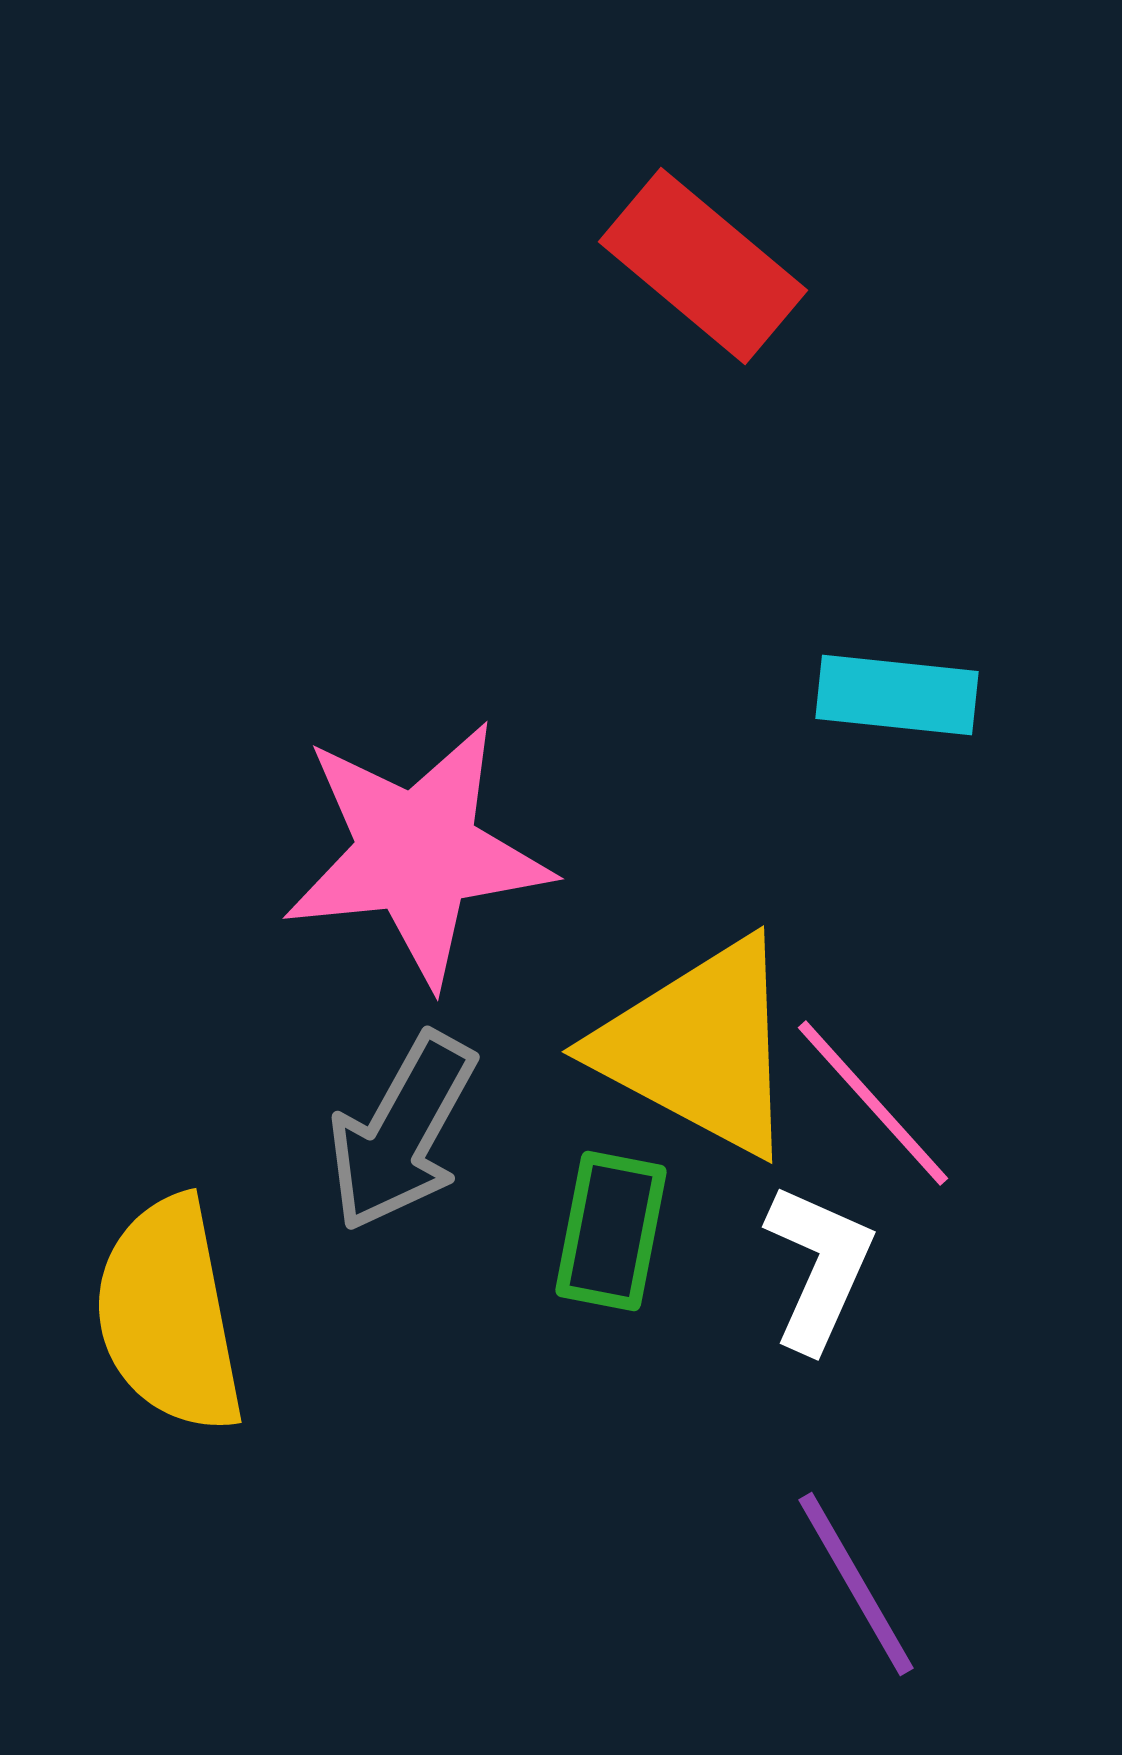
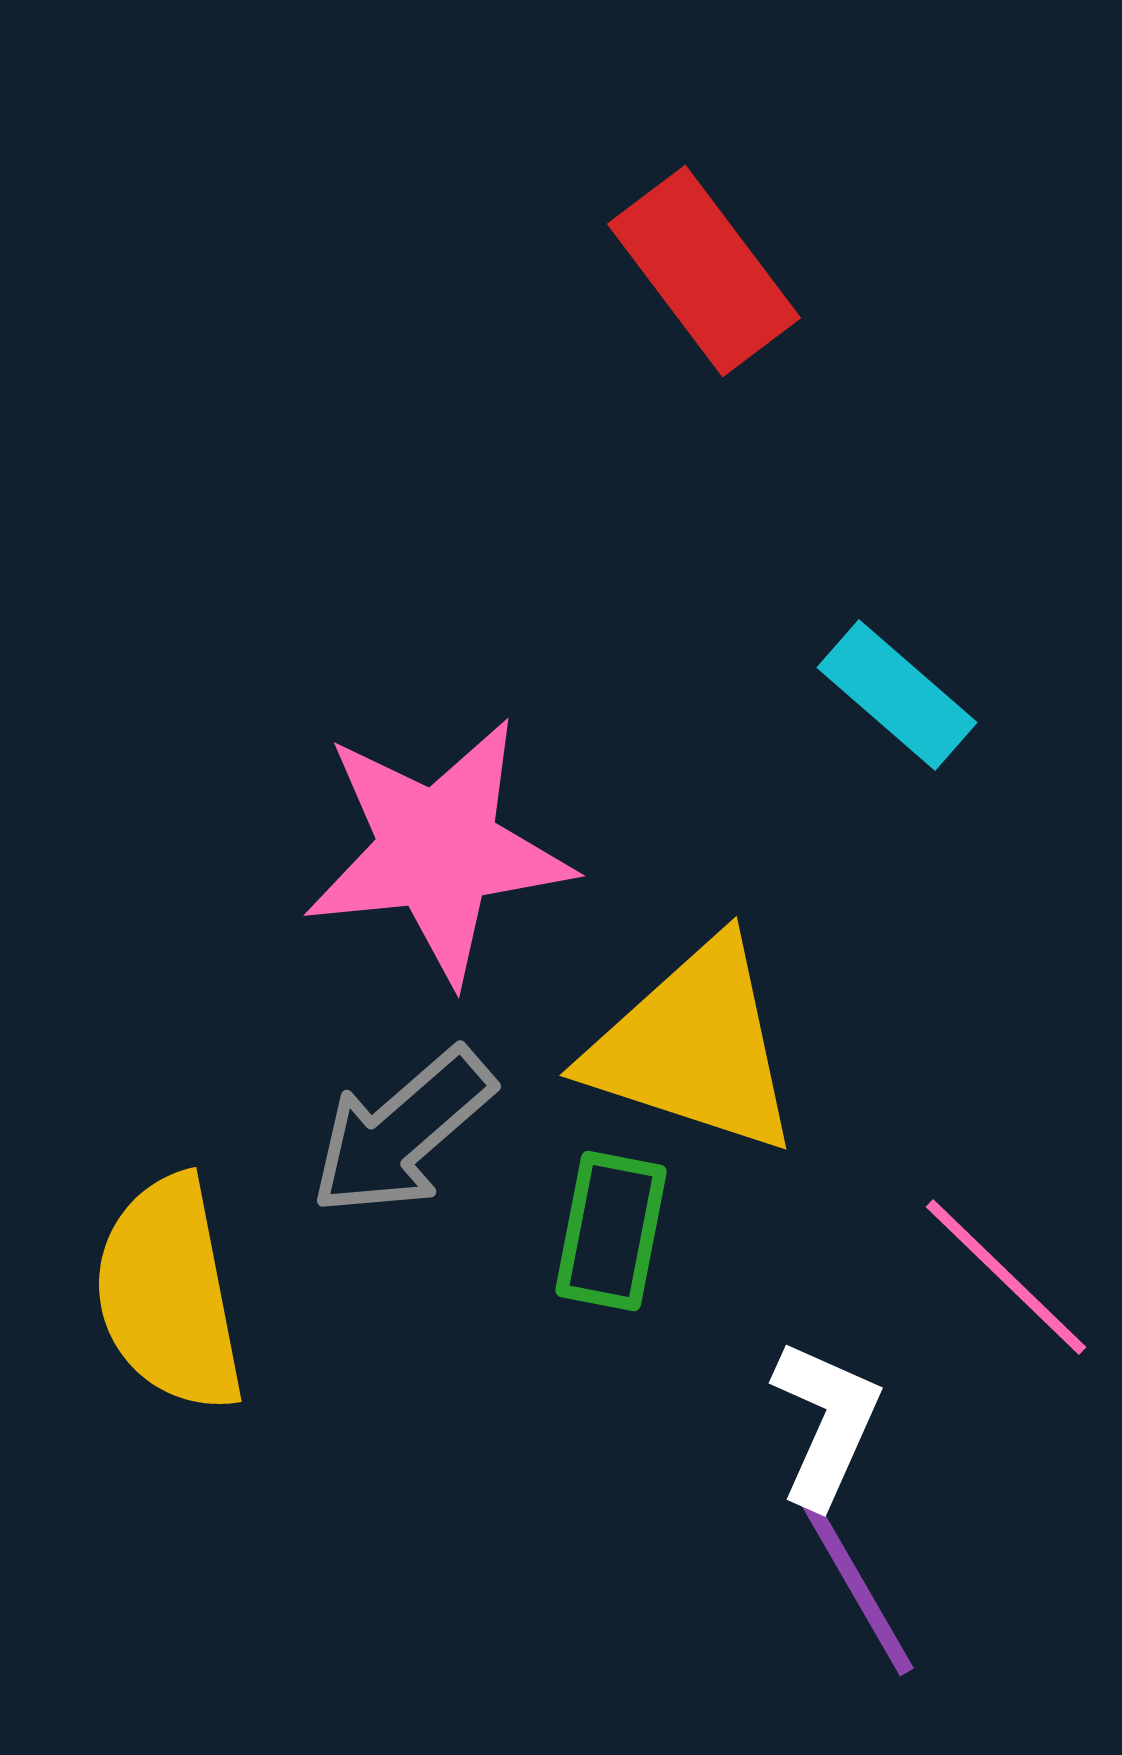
red rectangle: moved 1 px right, 5 px down; rotated 13 degrees clockwise
cyan rectangle: rotated 35 degrees clockwise
pink star: moved 21 px right, 3 px up
yellow triangle: moved 5 px left; rotated 10 degrees counterclockwise
pink line: moved 133 px right, 174 px down; rotated 4 degrees counterclockwise
gray arrow: rotated 20 degrees clockwise
white L-shape: moved 7 px right, 156 px down
yellow semicircle: moved 21 px up
